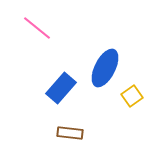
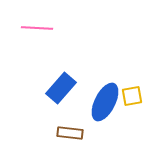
pink line: rotated 36 degrees counterclockwise
blue ellipse: moved 34 px down
yellow square: rotated 25 degrees clockwise
